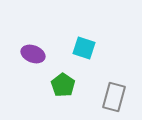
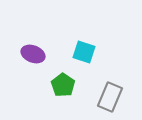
cyan square: moved 4 px down
gray rectangle: moved 4 px left; rotated 8 degrees clockwise
